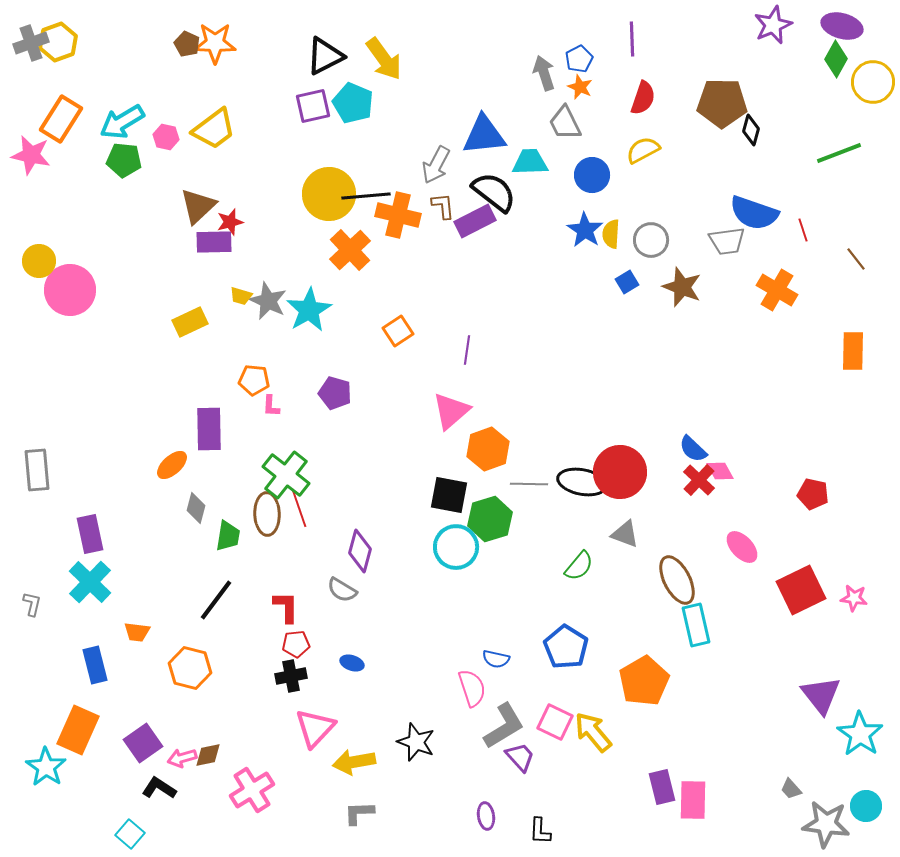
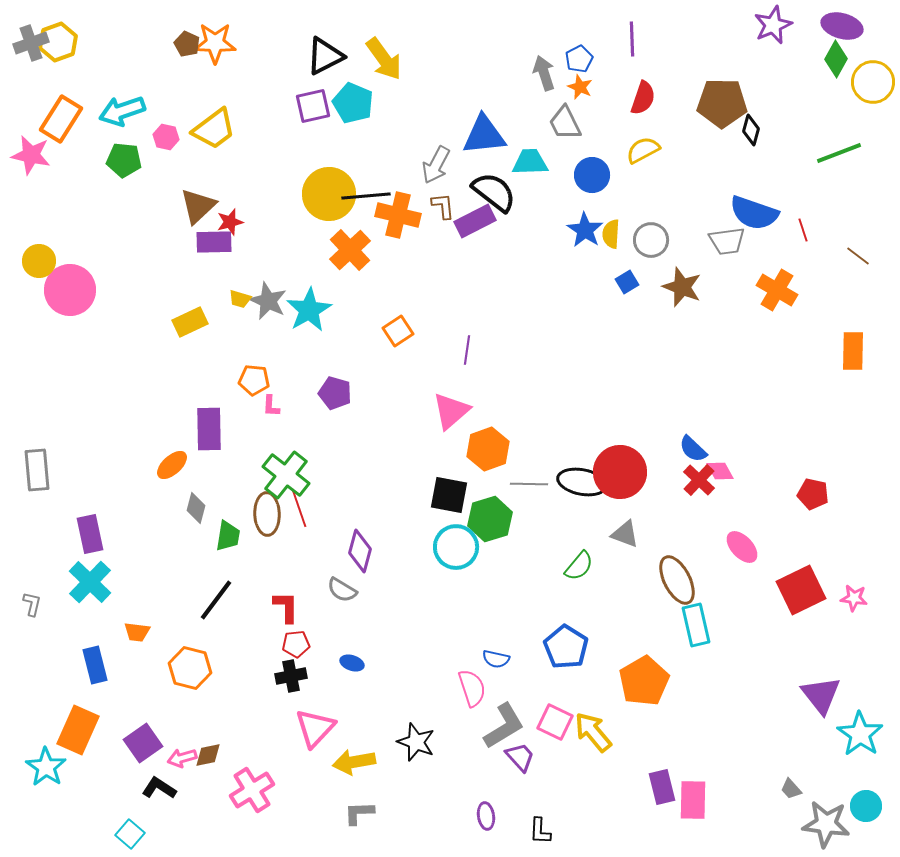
cyan arrow at (122, 122): moved 11 px up; rotated 12 degrees clockwise
brown line at (856, 259): moved 2 px right, 3 px up; rotated 15 degrees counterclockwise
yellow trapezoid at (241, 296): moved 1 px left, 3 px down
